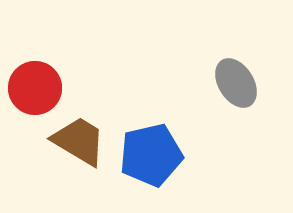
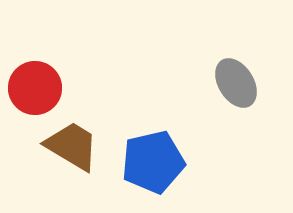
brown trapezoid: moved 7 px left, 5 px down
blue pentagon: moved 2 px right, 7 px down
